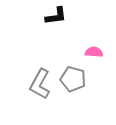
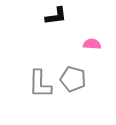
pink semicircle: moved 2 px left, 8 px up
gray L-shape: rotated 28 degrees counterclockwise
